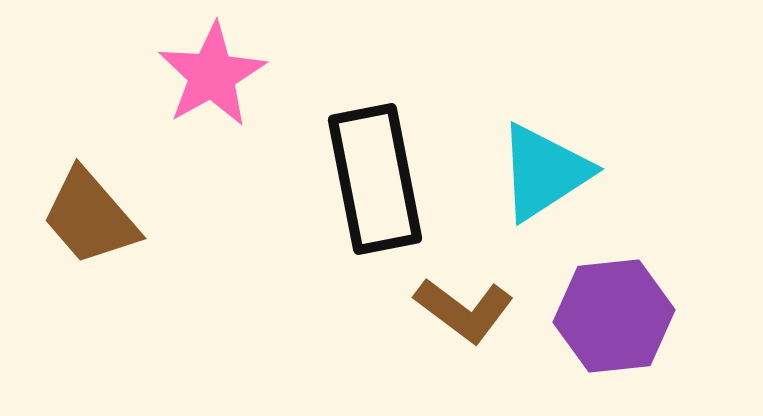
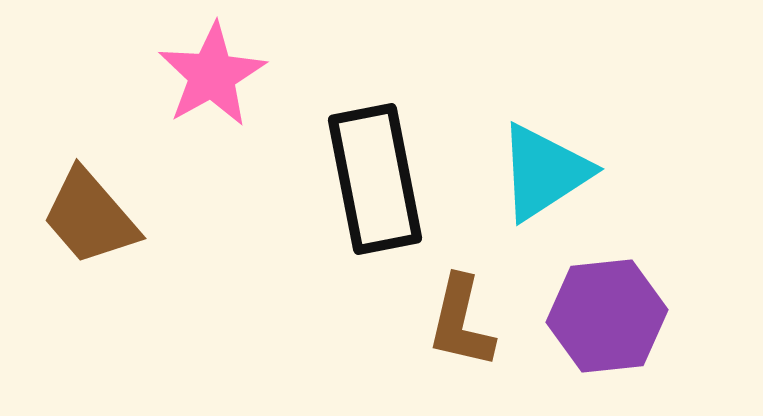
brown L-shape: moved 3 px left, 12 px down; rotated 66 degrees clockwise
purple hexagon: moved 7 px left
